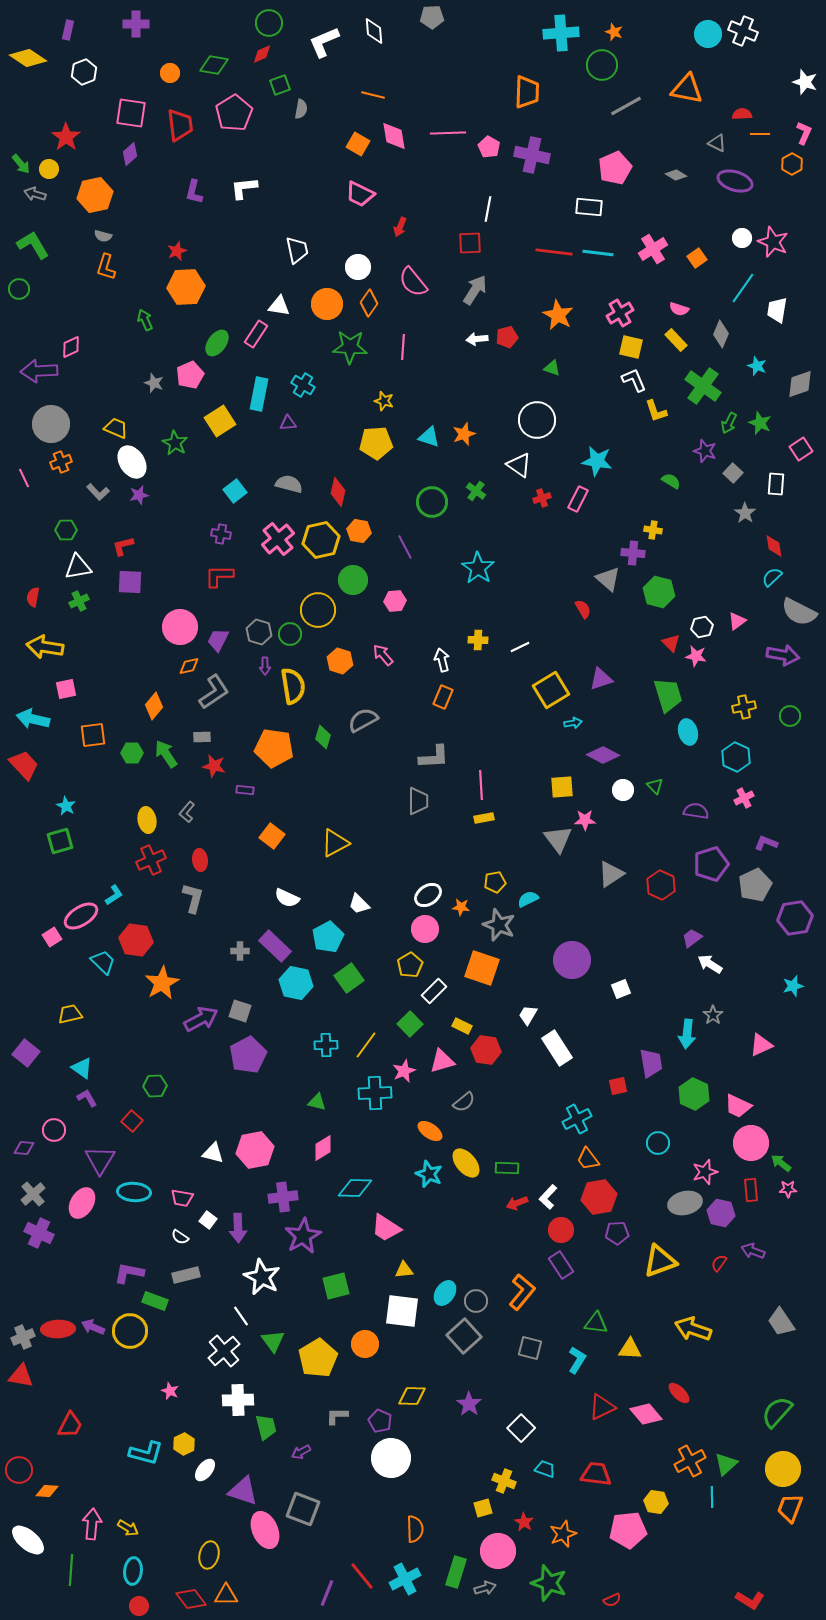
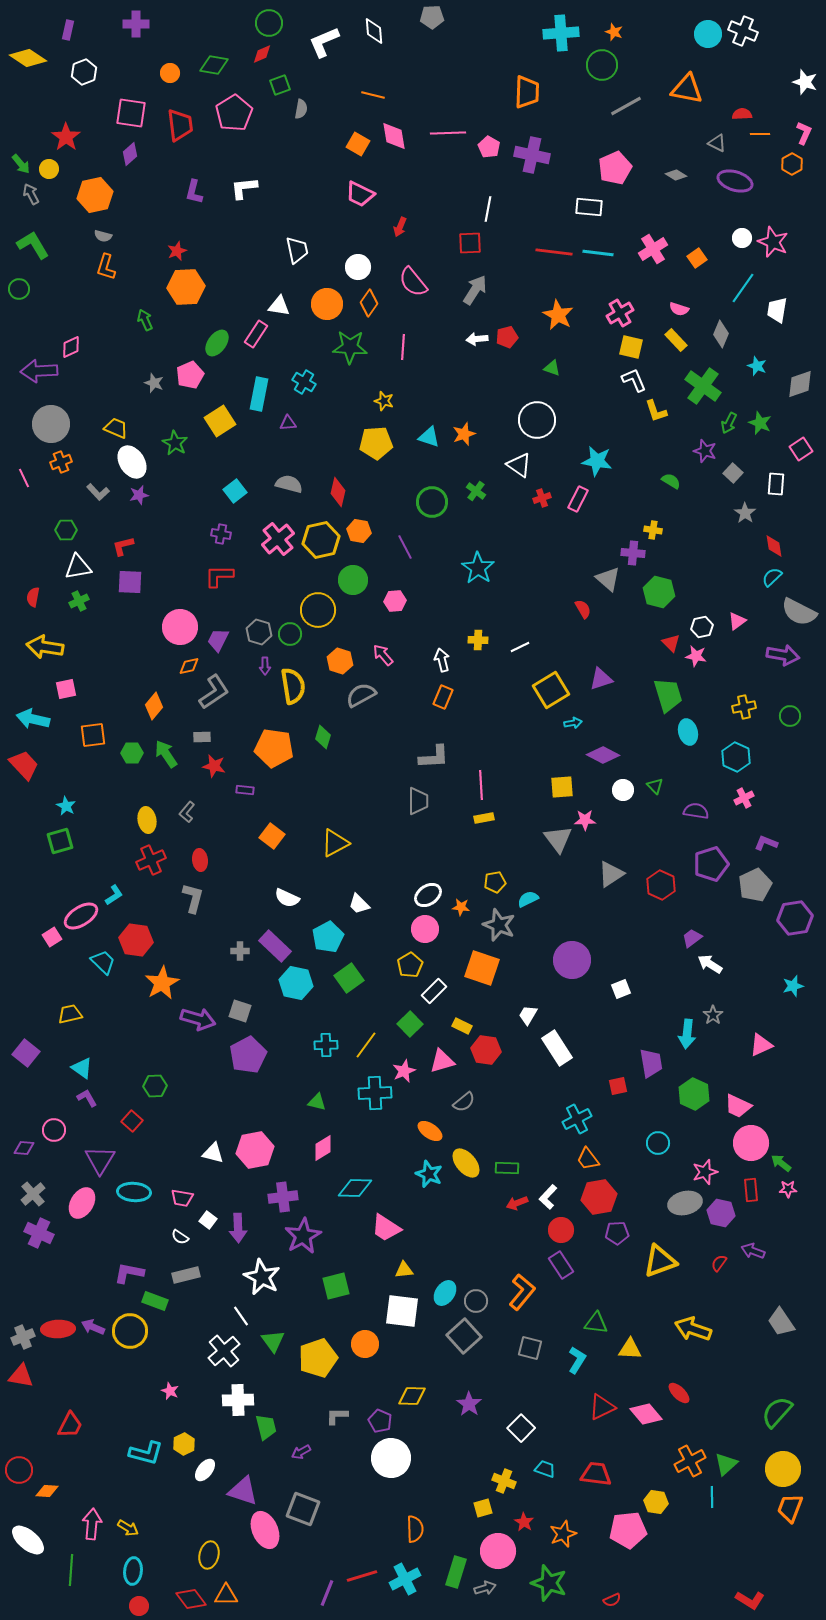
gray arrow at (35, 194): moved 4 px left; rotated 45 degrees clockwise
cyan cross at (303, 385): moved 1 px right, 3 px up
gray semicircle at (363, 720): moved 2 px left, 25 px up
purple arrow at (201, 1019): moved 3 px left; rotated 44 degrees clockwise
yellow pentagon at (318, 1358): rotated 12 degrees clockwise
red line at (362, 1576): rotated 68 degrees counterclockwise
